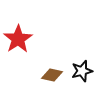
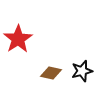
brown diamond: moved 1 px left, 2 px up
